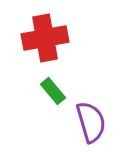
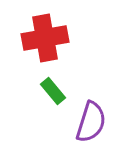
purple semicircle: rotated 33 degrees clockwise
